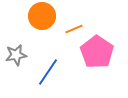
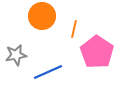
orange line: rotated 54 degrees counterclockwise
blue line: rotated 32 degrees clockwise
